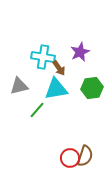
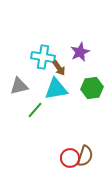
green line: moved 2 px left
